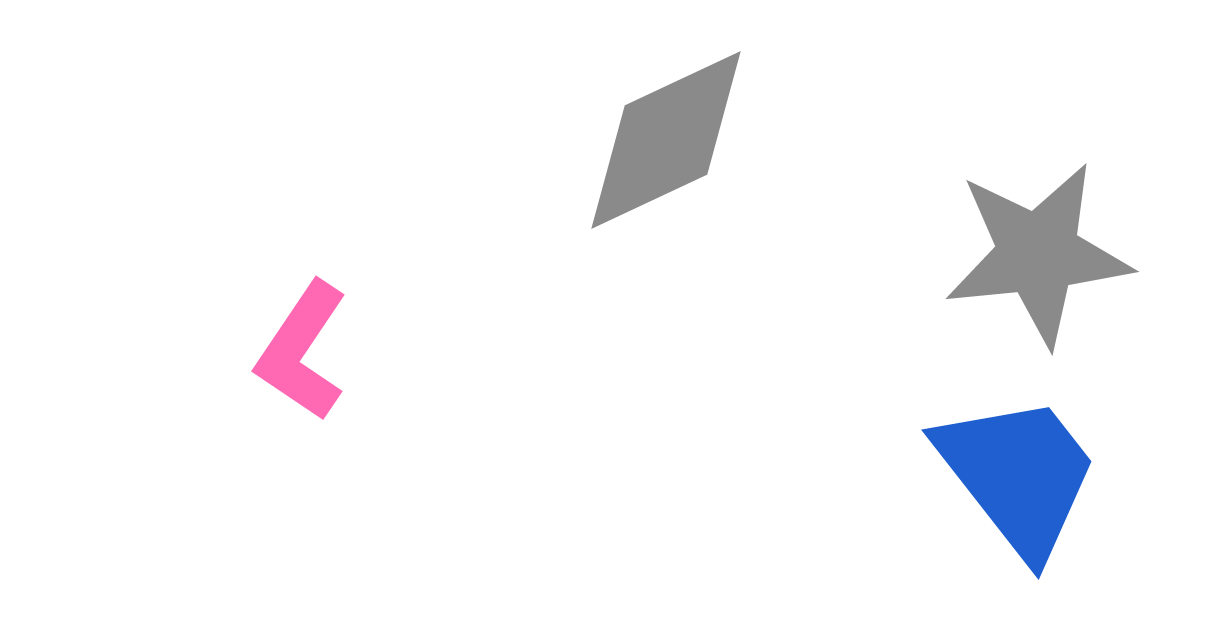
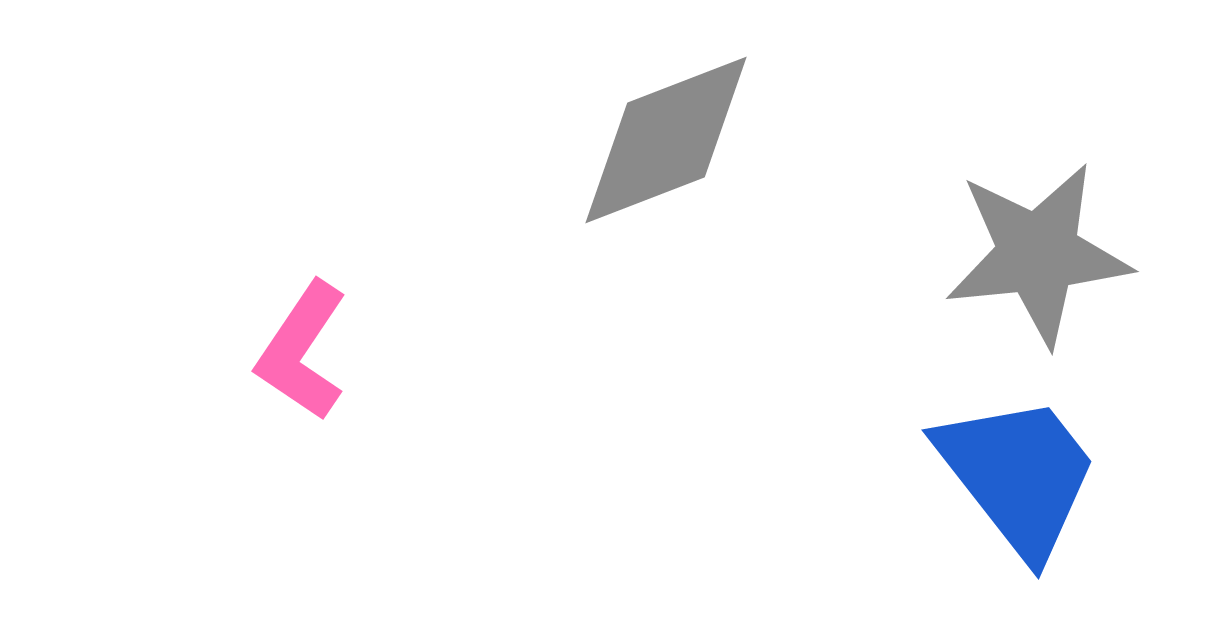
gray diamond: rotated 4 degrees clockwise
